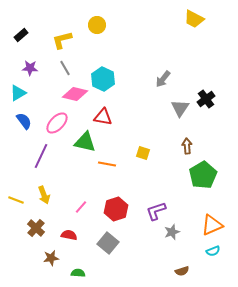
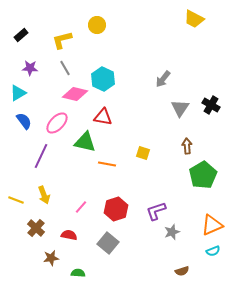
black cross: moved 5 px right, 6 px down; rotated 24 degrees counterclockwise
